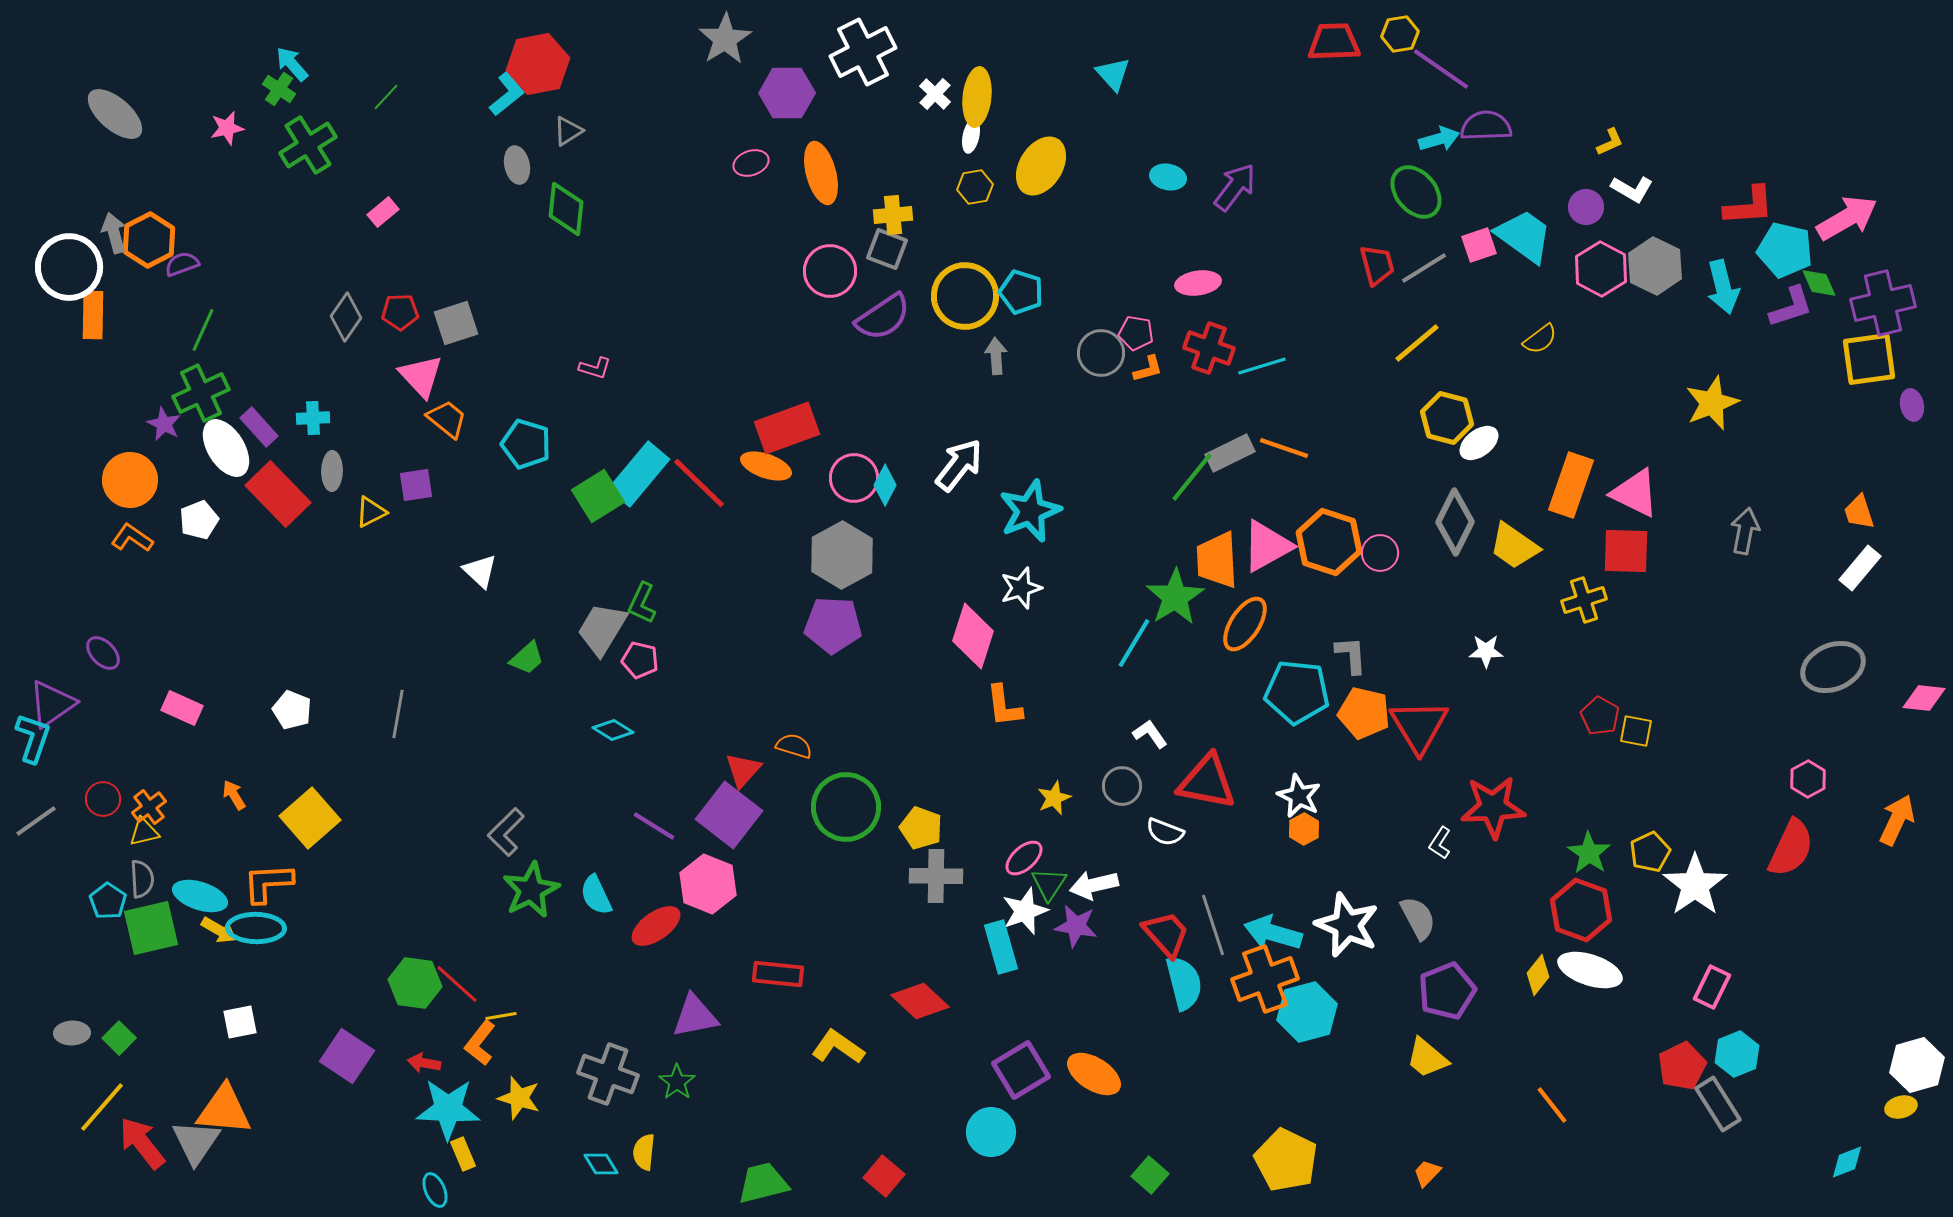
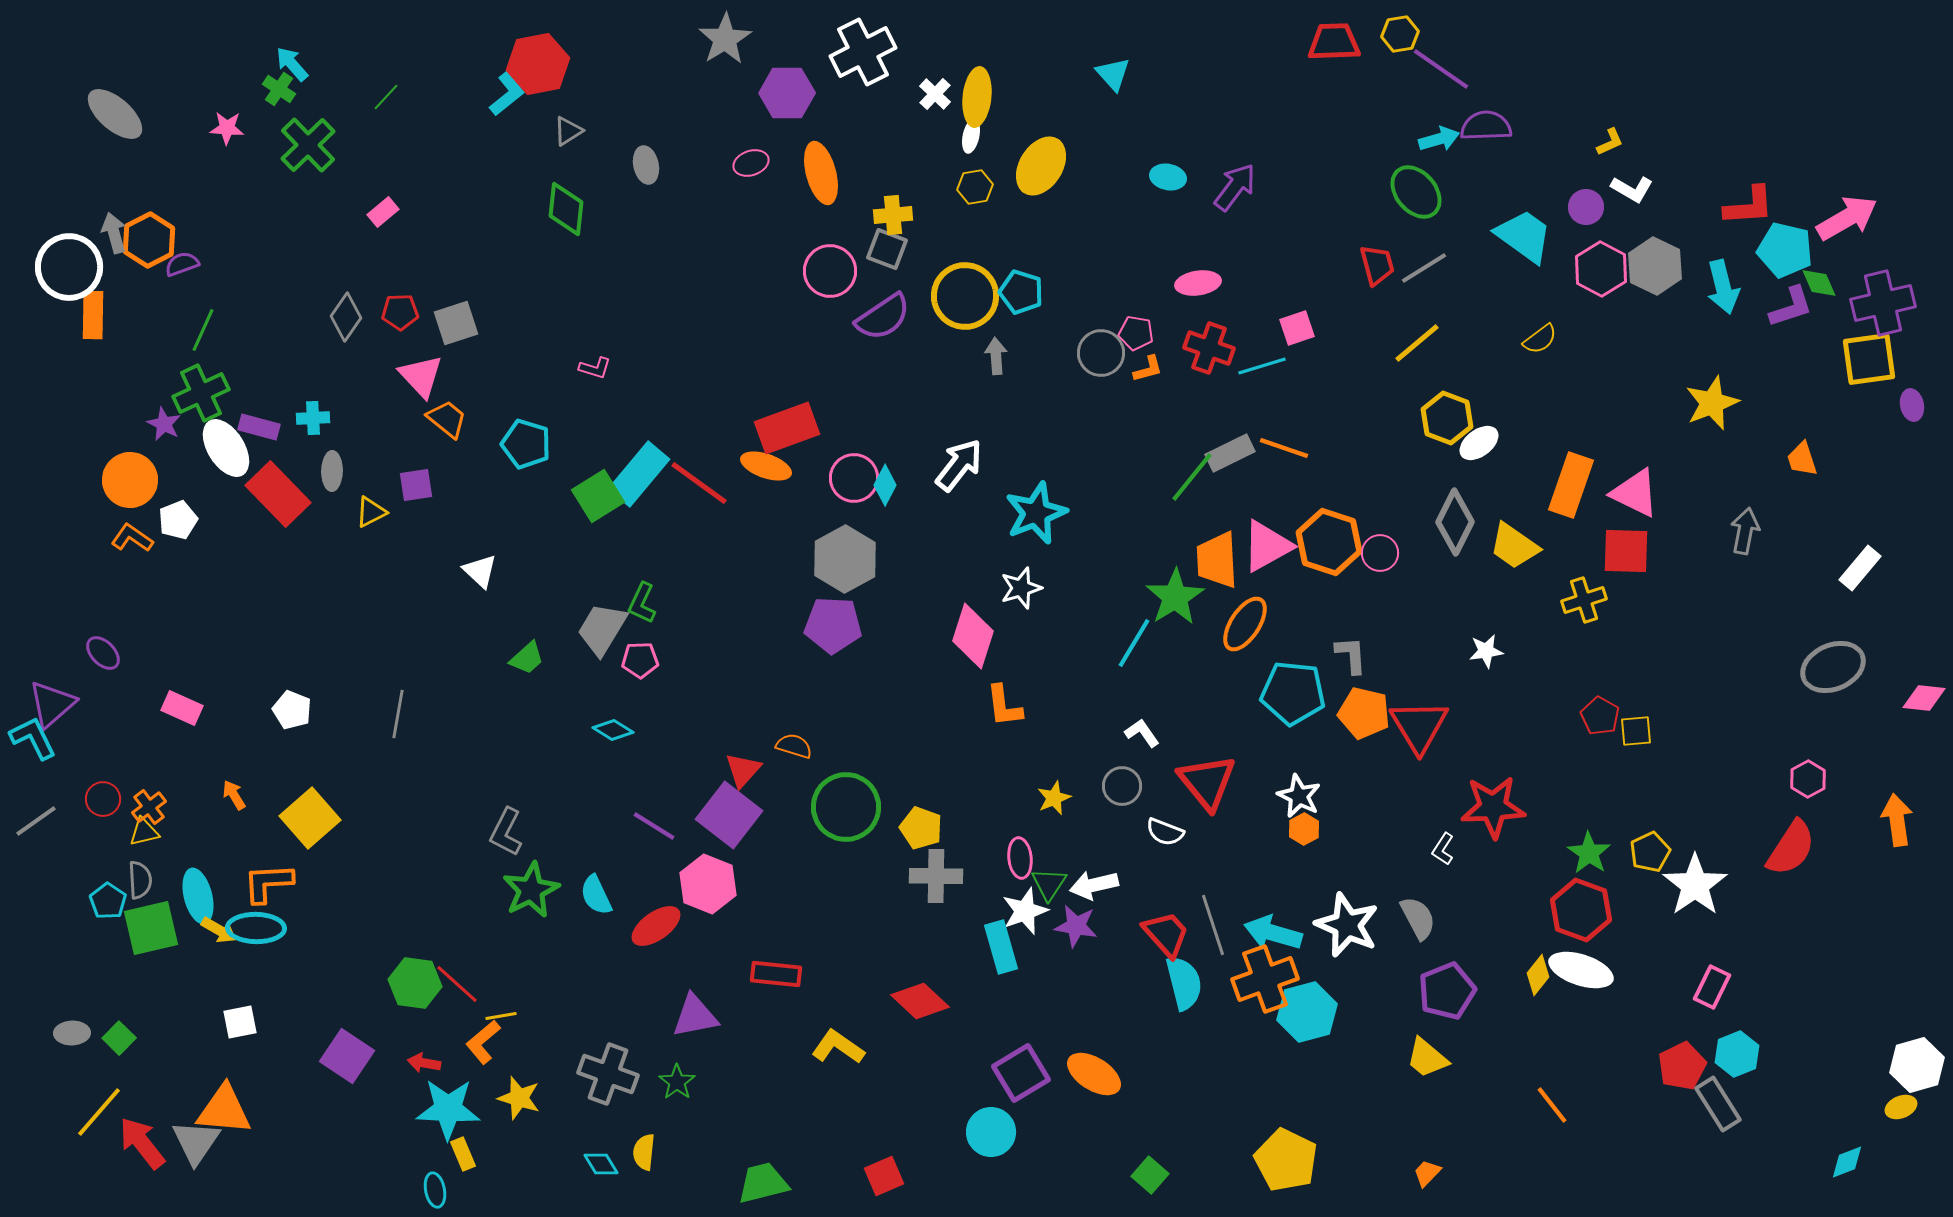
pink star at (227, 128): rotated 16 degrees clockwise
green cross at (308, 145): rotated 12 degrees counterclockwise
gray ellipse at (517, 165): moved 129 px right
pink square at (1479, 245): moved 182 px left, 83 px down
yellow hexagon at (1447, 418): rotated 6 degrees clockwise
purple rectangle at (259, 427): rotated 33 degrees counterclockwise
red line at (699, 483): rotated 8 degrees counterclockwise
cyan star at (1030, 511): moved 6 px right, 2 px down
orange trapezoid at (1859, 512): moved 57 px left, 53 px up
white pentagon at (199, 520): moved 21 px left
gray hexagon at (842, 555): moved 3 px right, 4 px down
white star at (1486, 651): rotated 8 degrees counterclockwise
pink pentagon at (640, 660): rotated 15 degrees counterclockwise
cyan pentagon at (1297, 692): moved 4 px left, 1 px down
purple triangle at (52, 704): rotated 6 degrees counterclockwise
yellow square at (1636, 731): rotated 16 degrees counterclockwise
white L-shape at (1150, 734): moved 8 px left, 1 px up
cyan L-shape at (33, 738): rotated 45 degrees counterclockwise
red triangle at (1207, 782): rotated 40 degrees clockwise
orange arrow at (1897, 820): rotated 33 degrees counterclockwise
gray L-shape at (506, 832): rotated 18 degrees counterclockwise
white L-shape at (1440, 843): moved 3 px right, 6 px down
red semicircle at (1791, 848): rotated 8 degrees clockwise
pink ellipse at (1024, 858): moved 4 px left; rotated 54 degrees counterclockwise
gray semicircle at (142, 879): moved 2 px left, 1 px down
cyan ellipse at (200, 896): moved 2 px left; rotated 58 degrees clockwise
white ellipse at (1590, 970): moved 9 px left
red rectangle at (778, 974): moved 2 px left
orange L-shape at (480, 1043): moved 3 px right, 1 px up; rotated 12 degrees clockwise
purple square at (1021, 1070): moved 3 px down
yellow line at (102, 1107): moved 3 px left, 5 px down
yellow ellipse at (1901, 1107): rotated 8 degrees counterclockwise
red square at (884, 1176): rotated 27 degrees clockwise
cyan ellipse at (435, 1190): rotated 12 degrees clockwise
